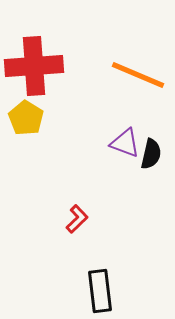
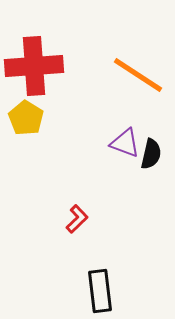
orange line: rotated 10 degrees clockwise
